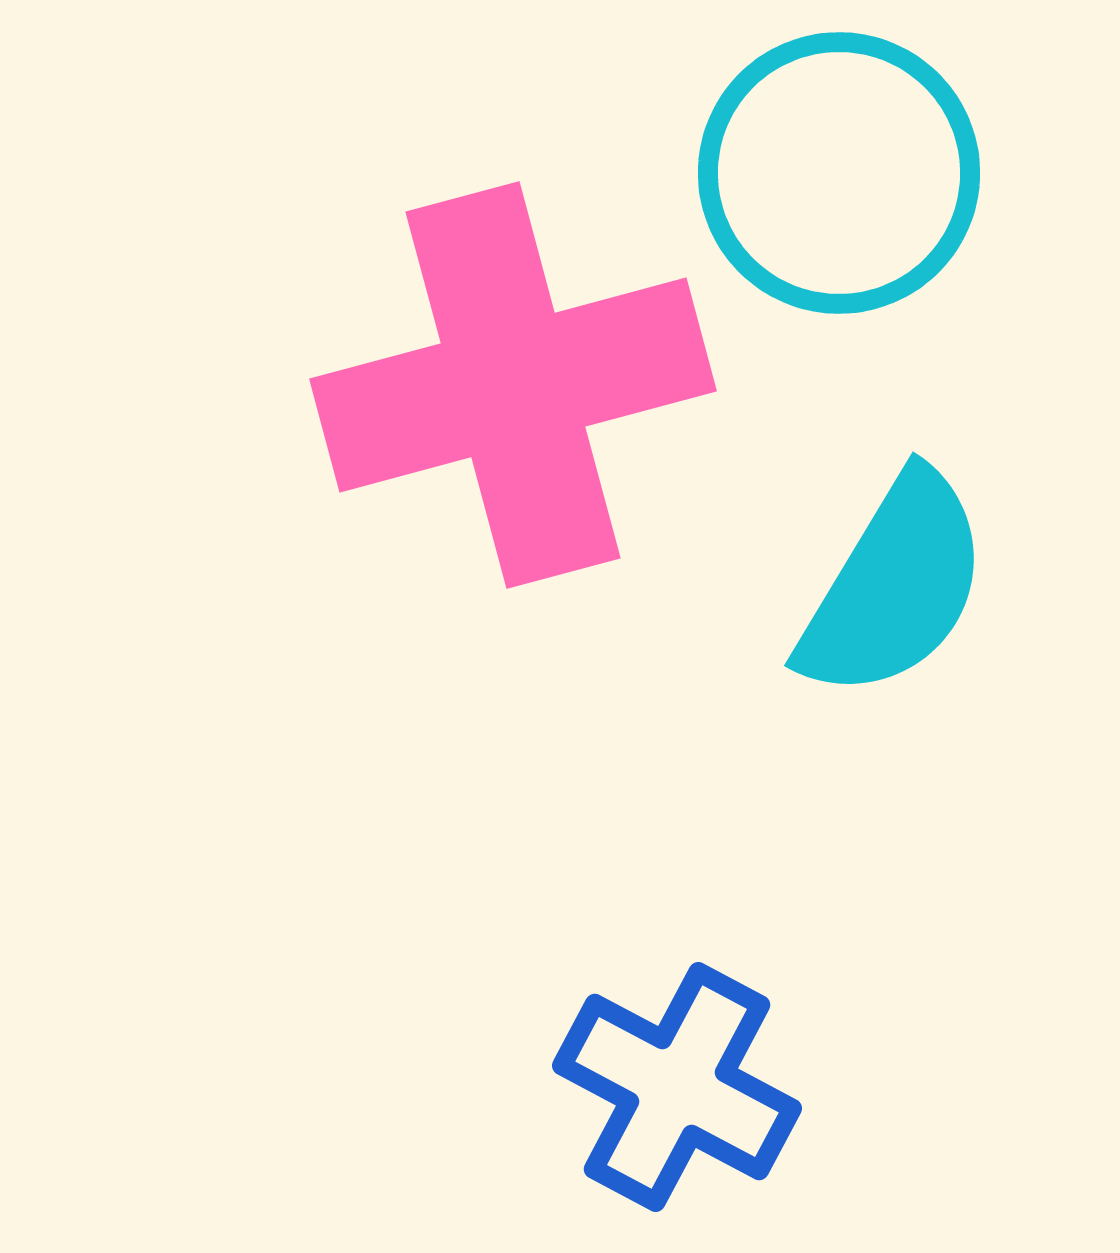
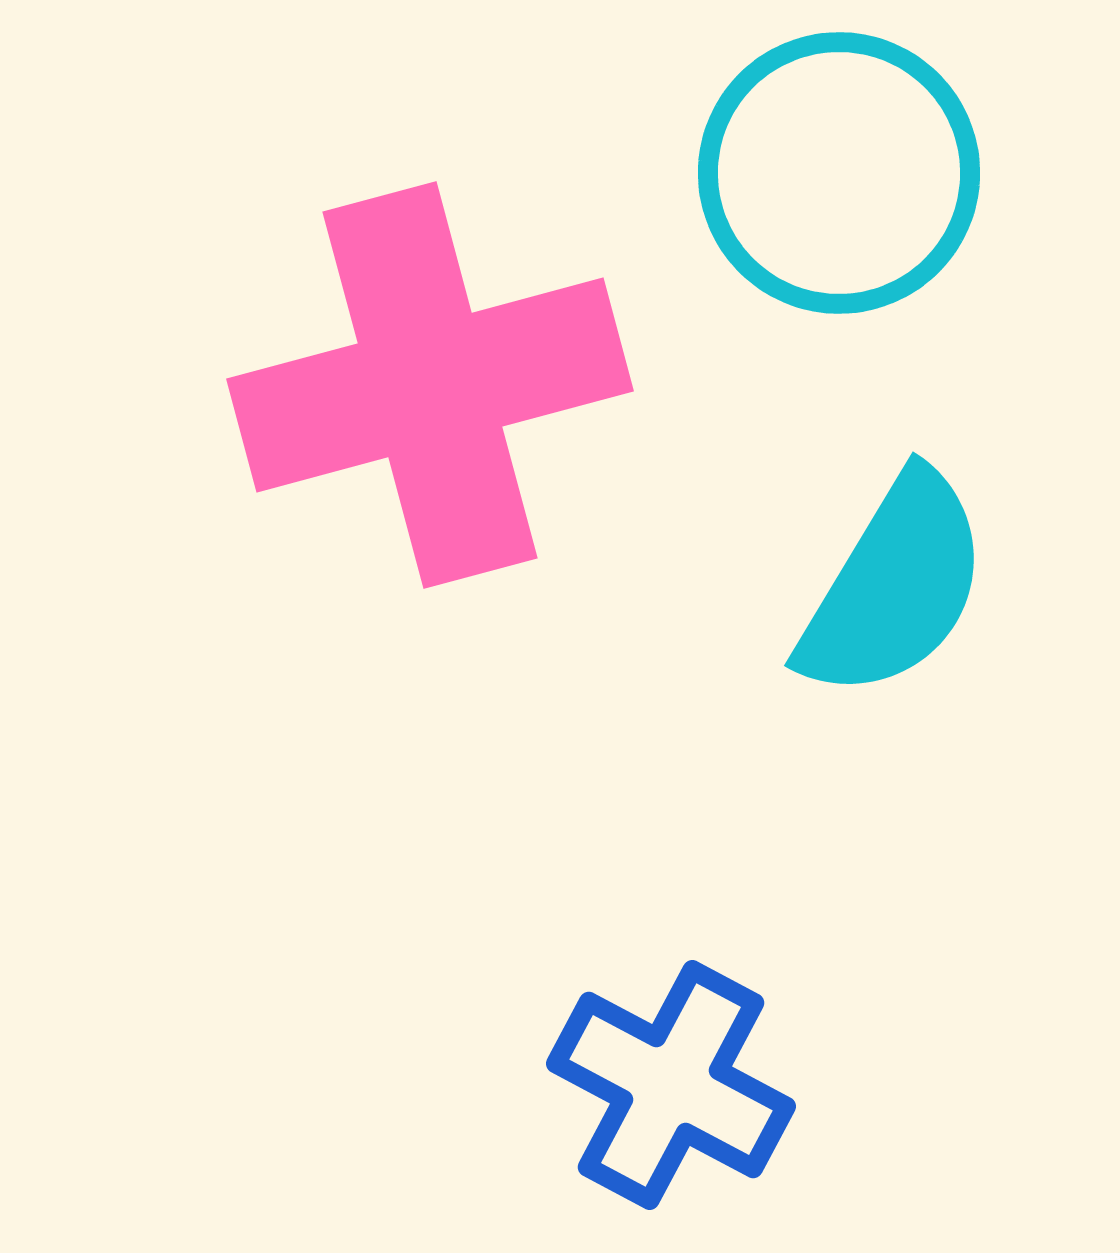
pink cross: moved 83 px left
blue cross: moved 6 px left, 2 px up
